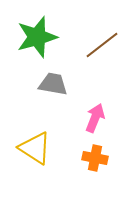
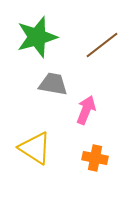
pink arrow: moved 9 px left, 8 px up
